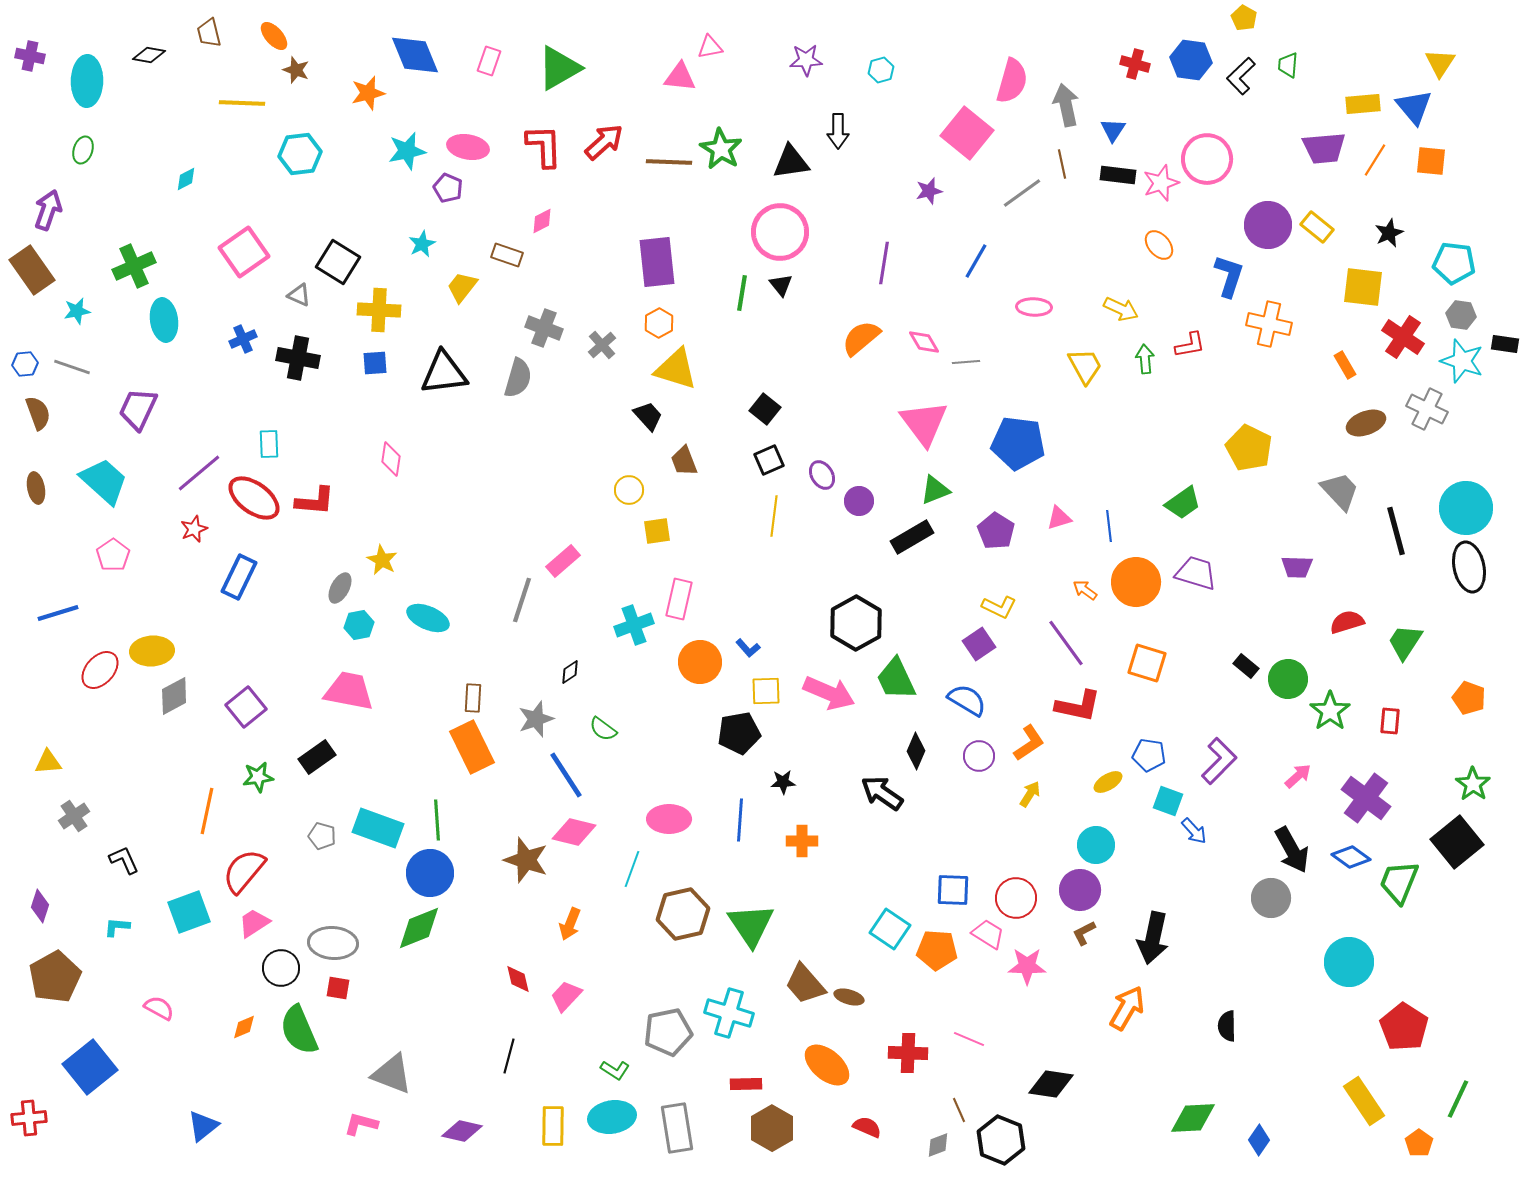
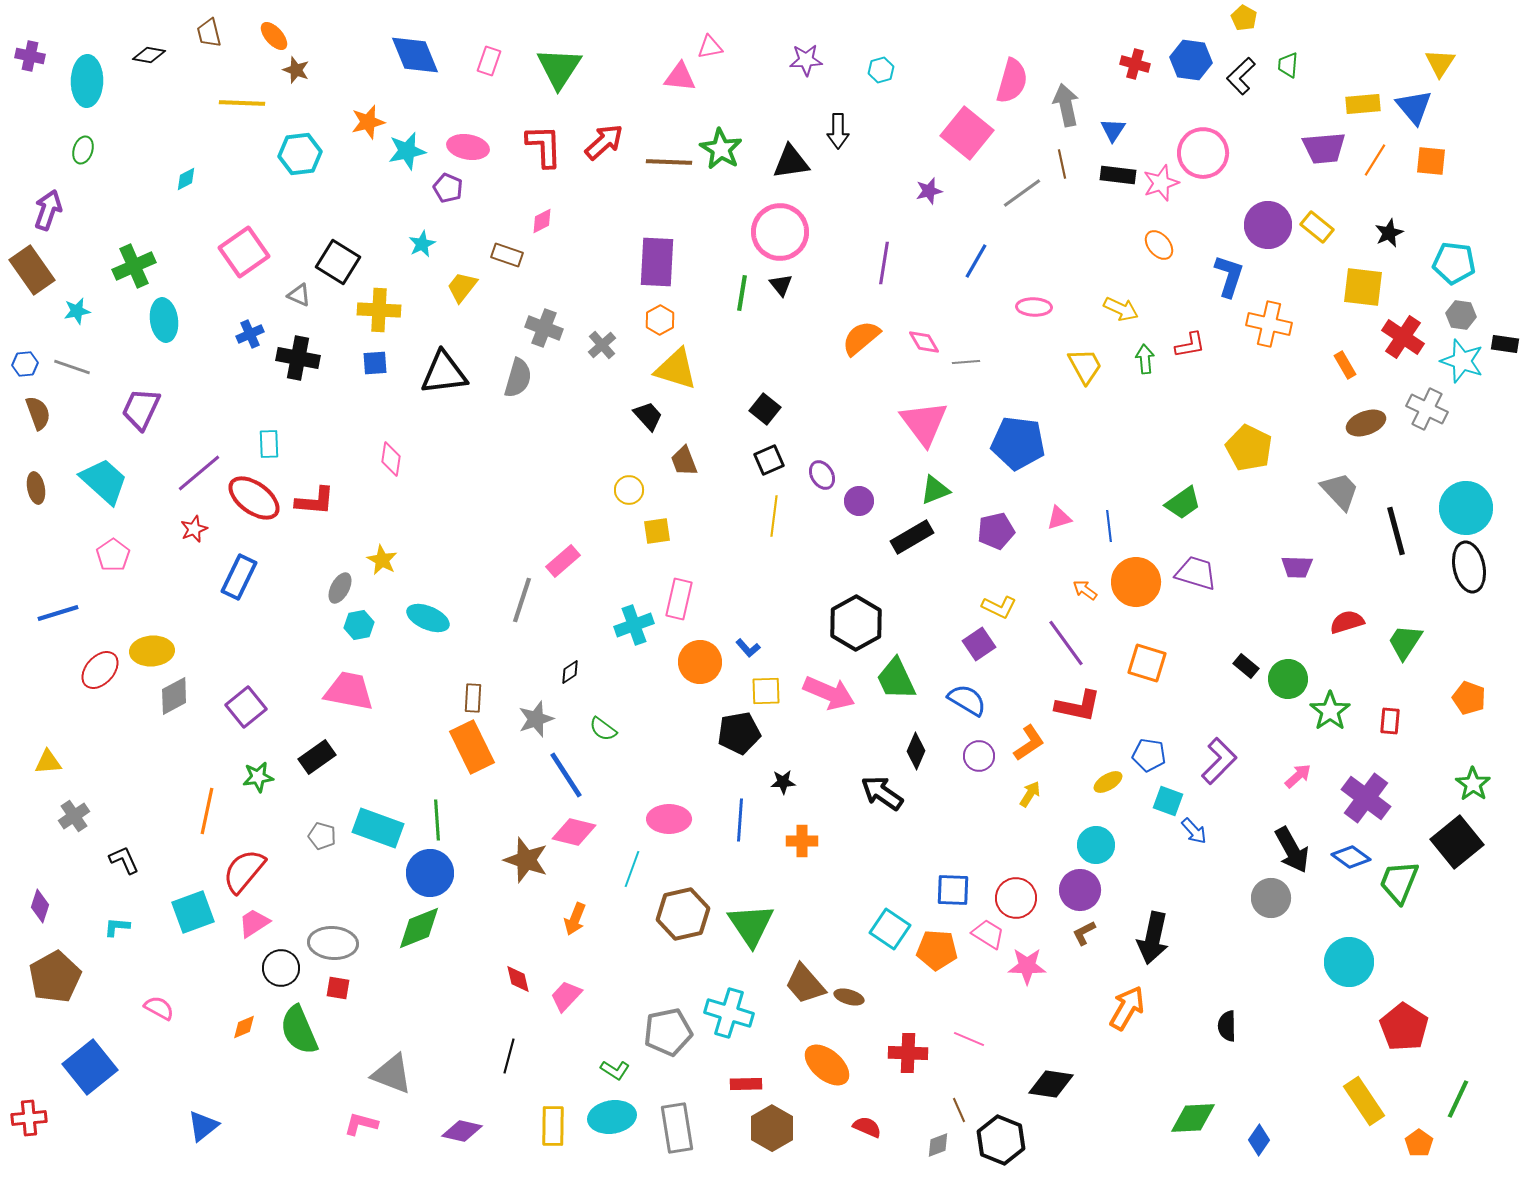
green triangle at (559, 68): rotated 27 degrees counterclockwise
orange star at (368, 93): moved 29 px down
pink circle at (1207, 159): moved 4 px left, 6 px up
purple rectangle at (657, 262): rotated 9 degrees clockwise
orange hexagon at (659, 323): moved 1 px right, 3 px up
blue cross at (243, 339): moved 7 px right, 5 px up
purple trapezoid at (138, 409): moved 3 px right
purple pentagon at (996, 531): rotated 27 degrees clockwise
cyan square at (189, 912): moved 4 px right
orange arrow at (570, 924): moved 5 px right, 5 px up
